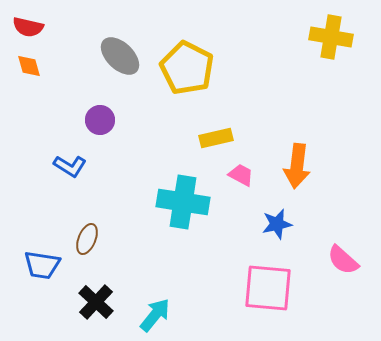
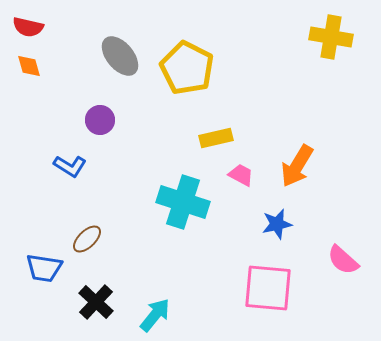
gray ellipse: rotated 6 degrees clockwise
orange arrow: rotated 24 degrees clockwise
cyan cross: rotated 9 degrees clockwise
brown ellipse: rotated 24 degrees clockwise
blue trapezoid: moved 2 px right, 3 px down
